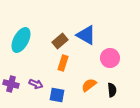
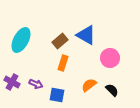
purple cross: moved 1 px right, 2 px up; rotated 14 degrees clockwise
black semicircle: rotated 40 degrees counterclockwise
